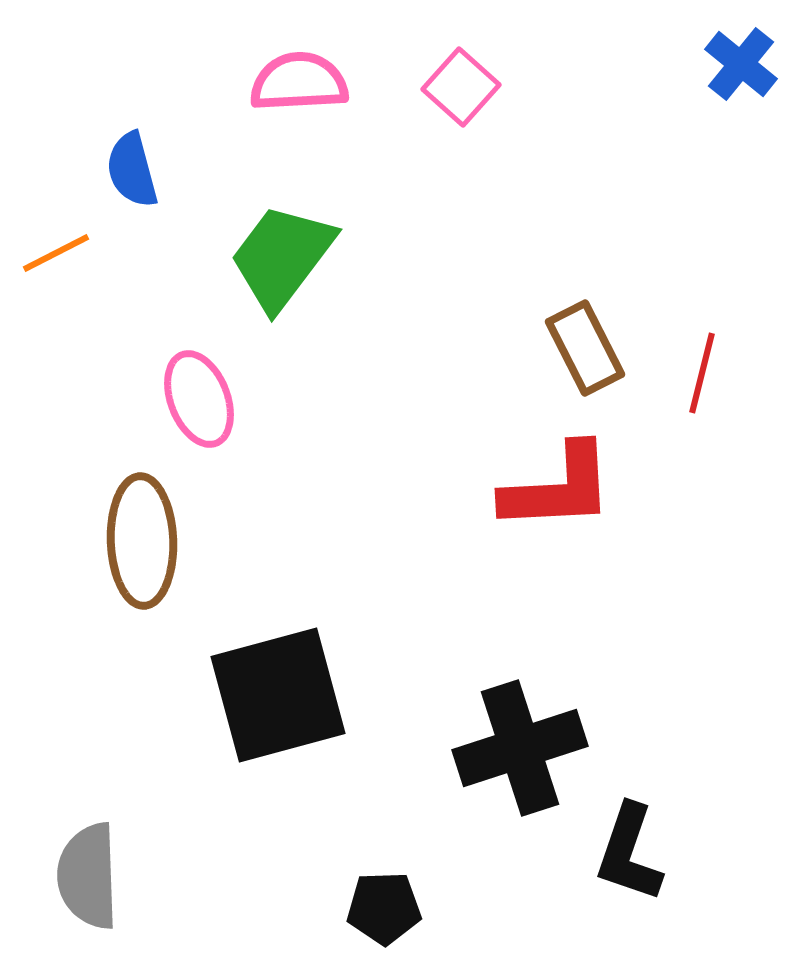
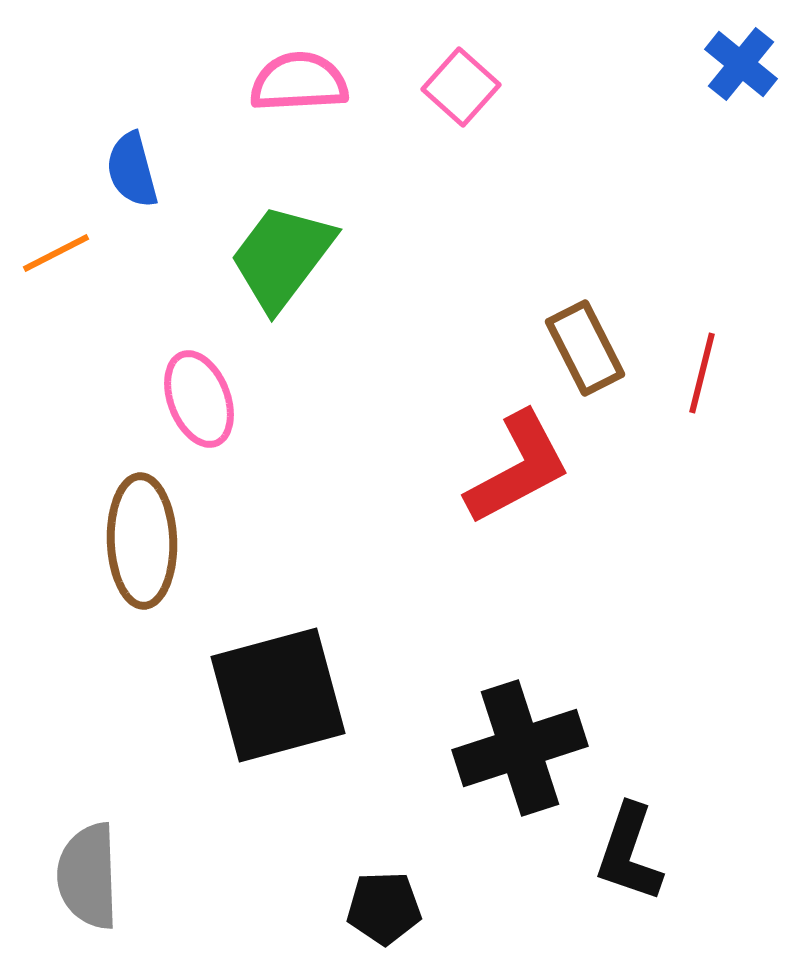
red L-shape: moved 40 px left, 20 px up; rotated 25 degrees counterclockwise
